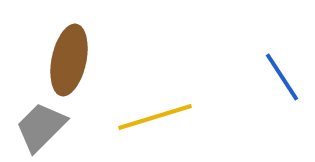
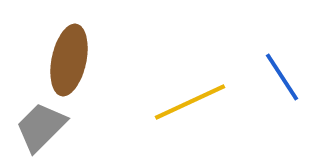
yellow line: moved 35 px right, 15 px up; rotated 8 degrees counterclockwise
